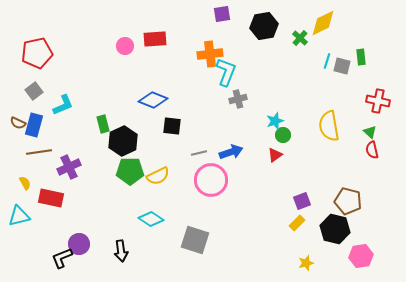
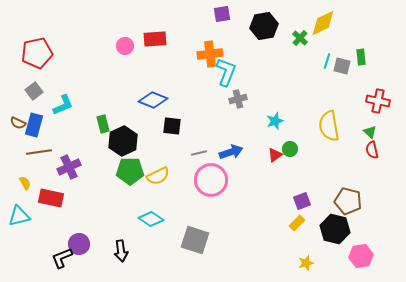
green circle at (283, 135): moved 7 px right, 14 px down
